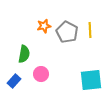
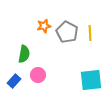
yellow line: moved 3 px down
pink circle: moved 3 px left, 1 px down
